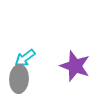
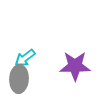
purple star: rotated 20 degrees counterclockwise
